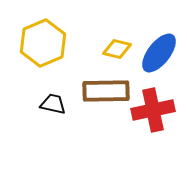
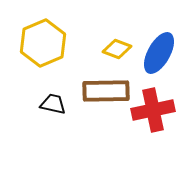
yellow diamond: rotated 8 degrees clockwise
blue ellipse: rotated 9 degrees counterclockwise
